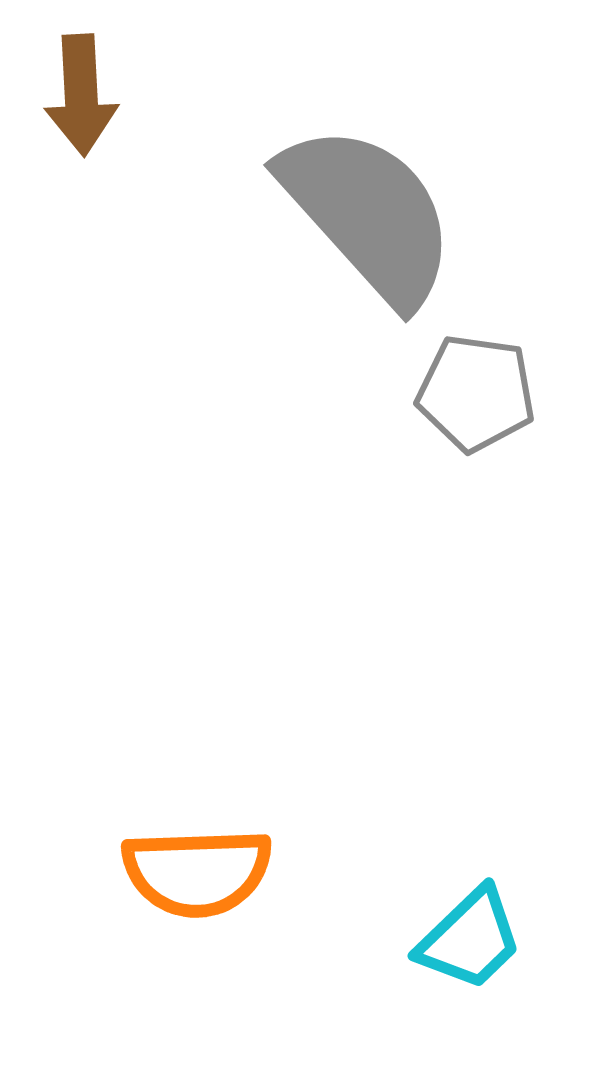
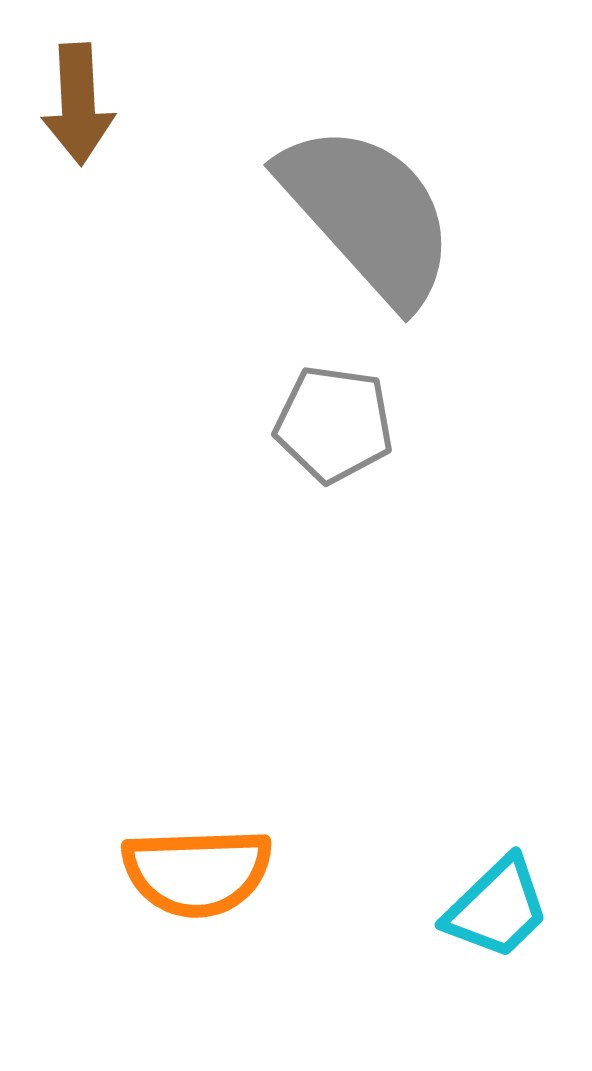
brown arrow: moved 3 px left, 9 px down
gray pentagon: moved 142 px left, 31 px down
cyan trapezoid: moved 27 px right, 31 px up
